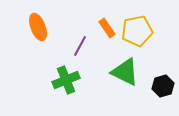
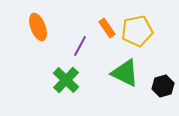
green triangle: moved 1 px down
green cross: rotated 24 degrees counterclockwise
